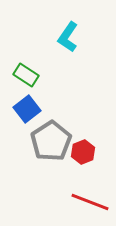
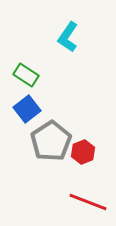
red line: moved 2 px left
